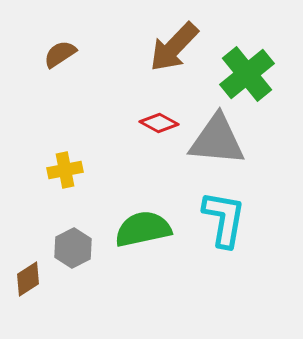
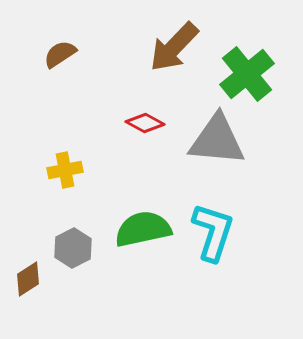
red diamond: moved 14 px left
cyan L-shape: moved 11 px left, 13 px down; rotated 8 degrees clockwise
